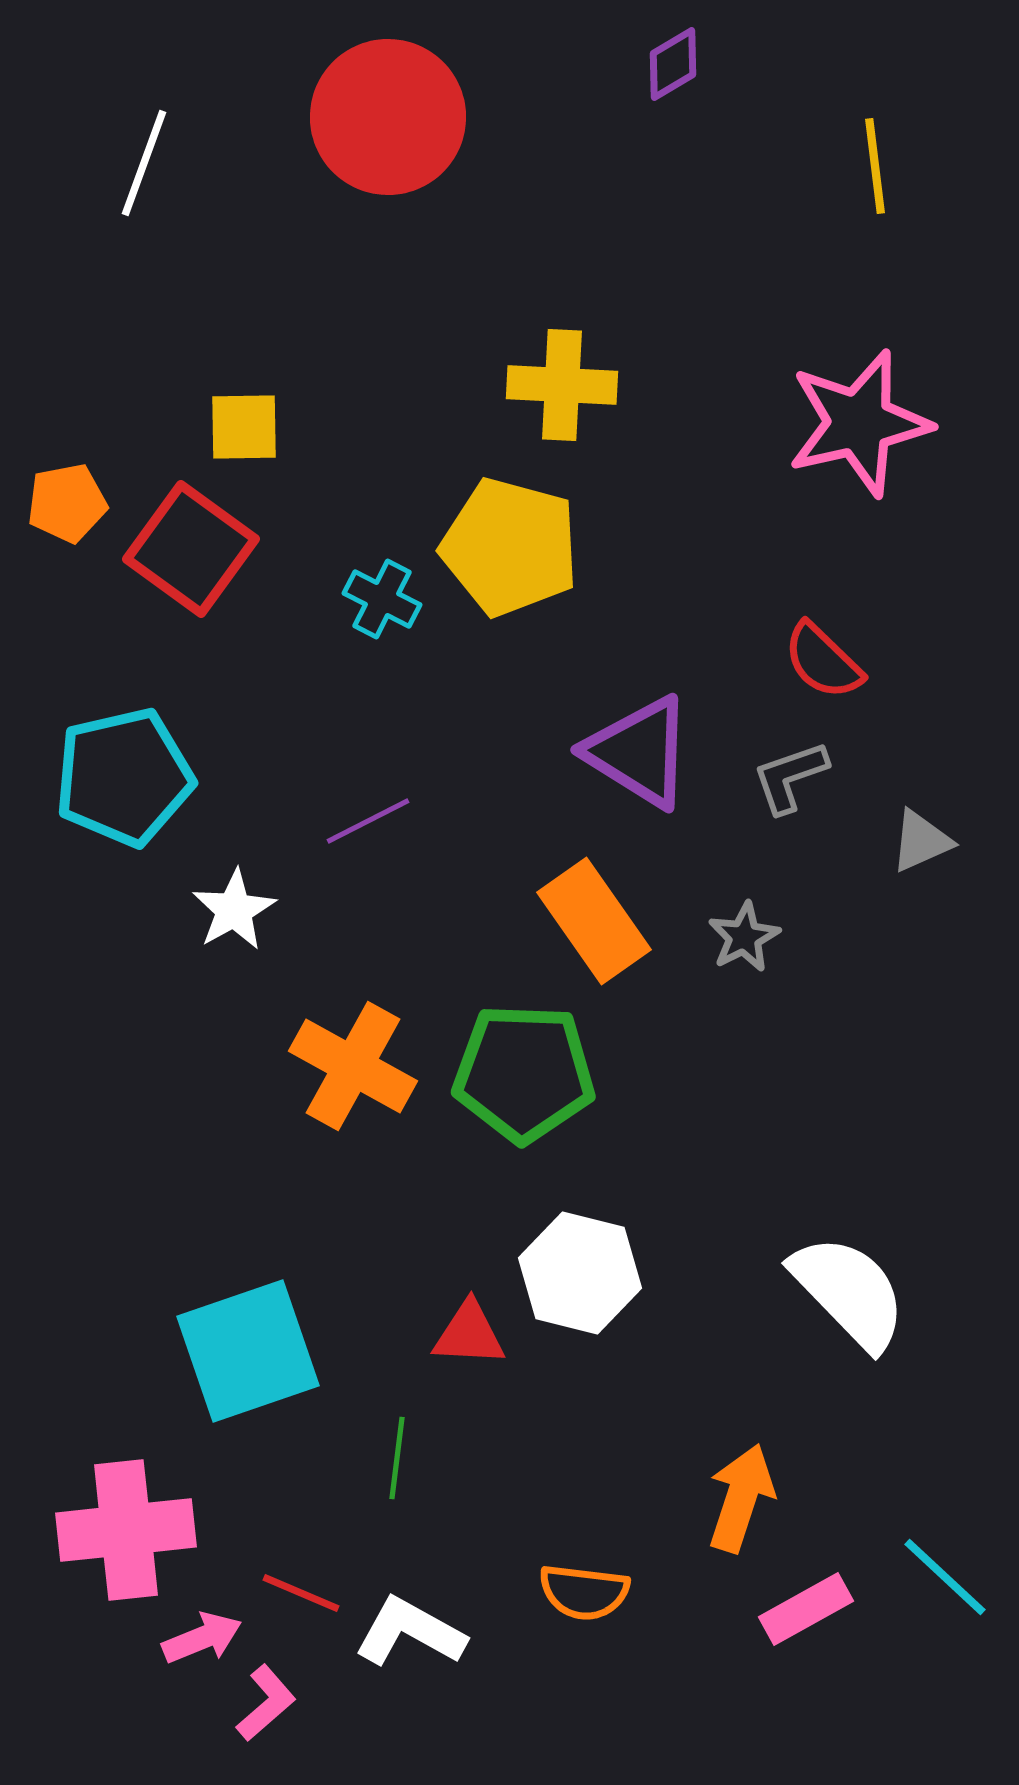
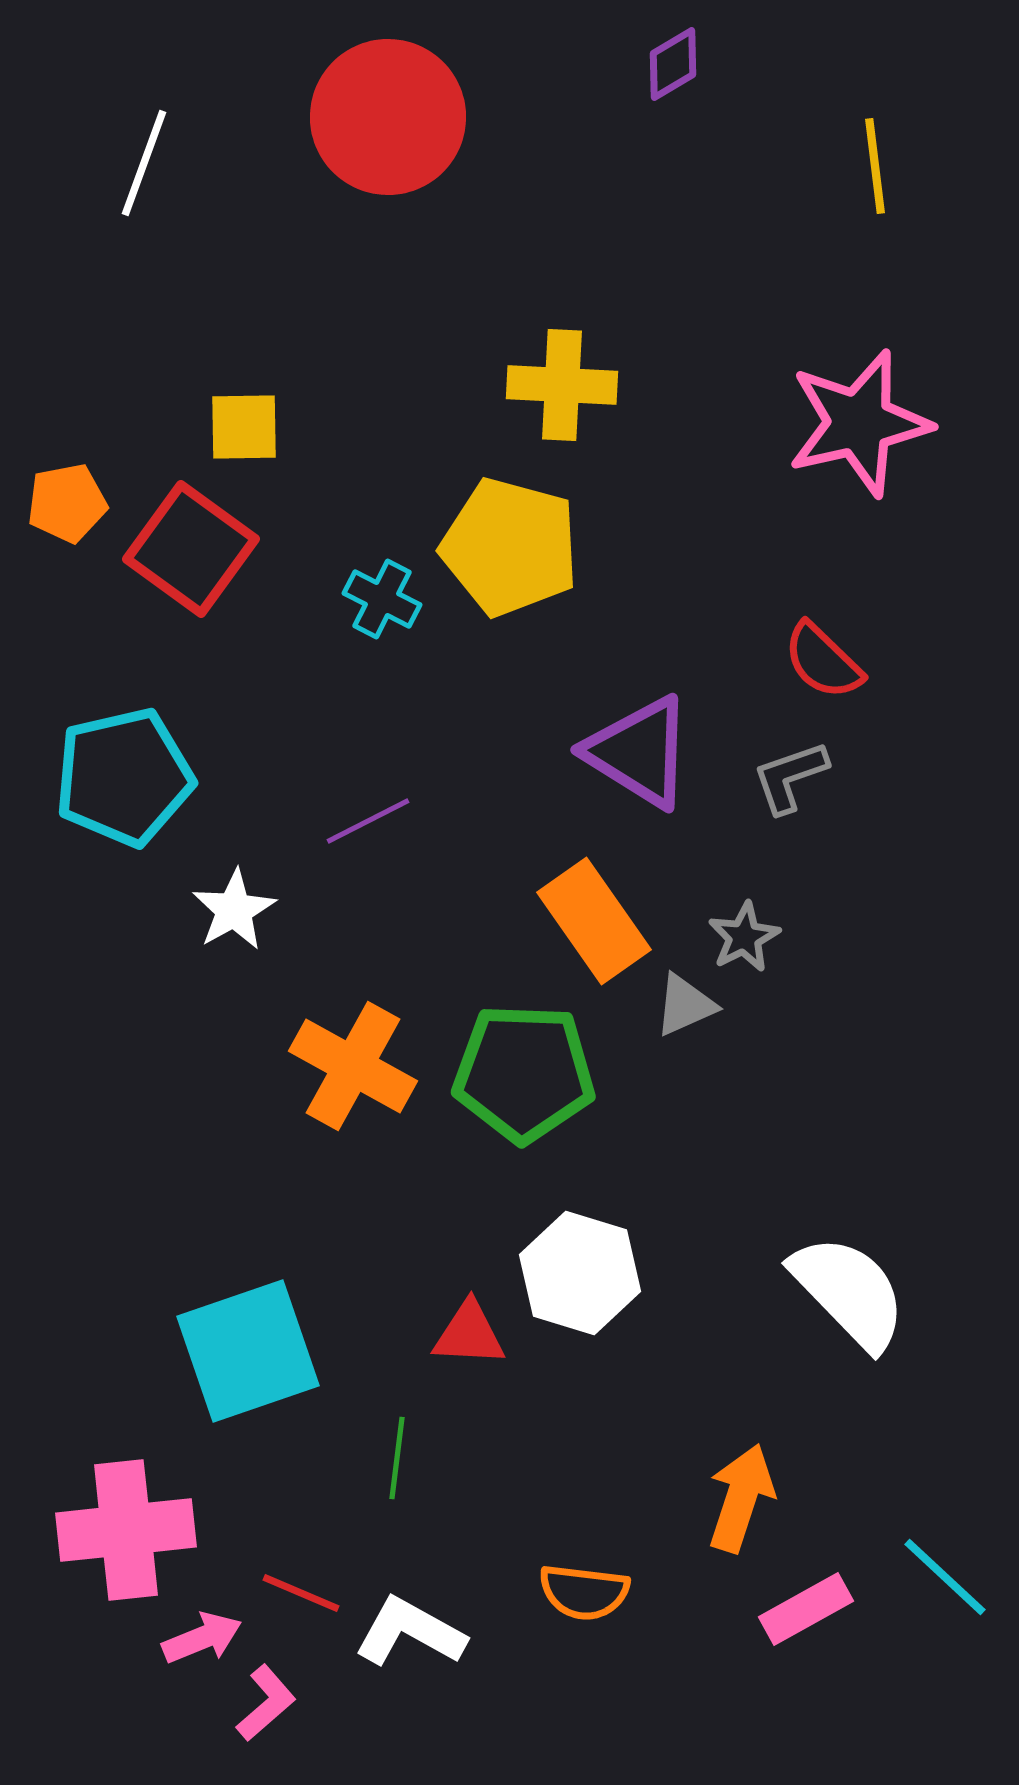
gray triangle: moved 236 px left, 164 px down
white hexagon: rotated 3 degrees clockwise
